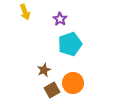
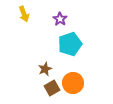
yellow arrow: moved 1 px left, 2 px down
brown star: moved 1 px right, 1 px up
brown square: moved 2 px up
